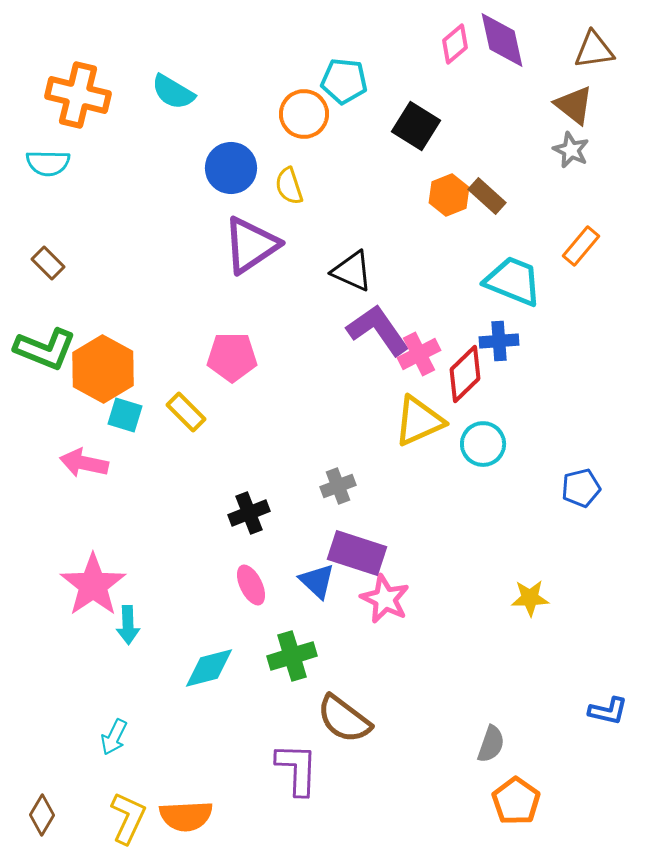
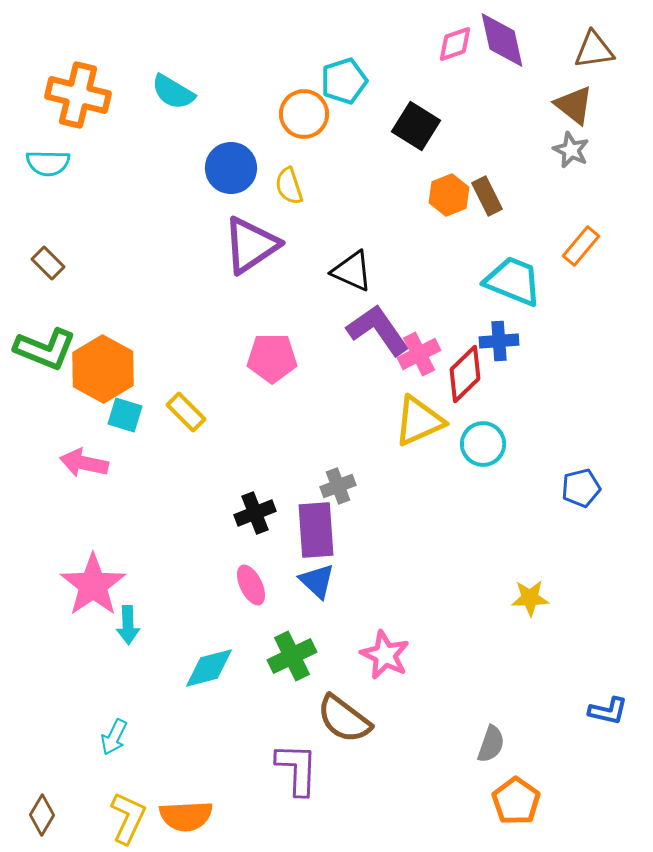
pink diamond at (455, 44): rotated 21 degrees clockwise
cyan pentagon at (344, 81): rotated 24 degrees counterclockwise
brown rectangle at (487, 196): rotated 21 degrees clockwise
pink pentagon at (232, 357): moved 40 px right, 1 px down
black cross at (249, 513): moved 6 px right
purple rectangle at (357, 553): moved 41 px left, 23 px up; rotated 68 degrees clockwise
pink star at (385, 599): moved 56 px down
green cross at (292, 656): rotated 9 degrees counterclockwise
